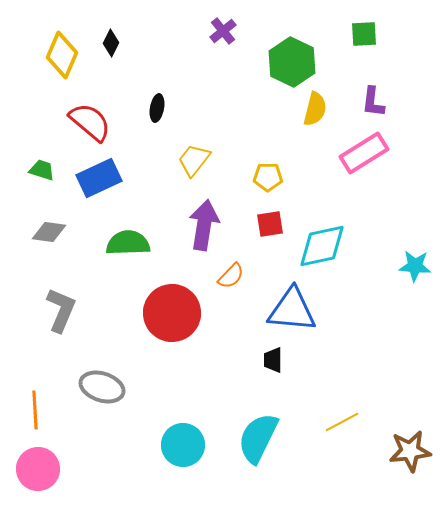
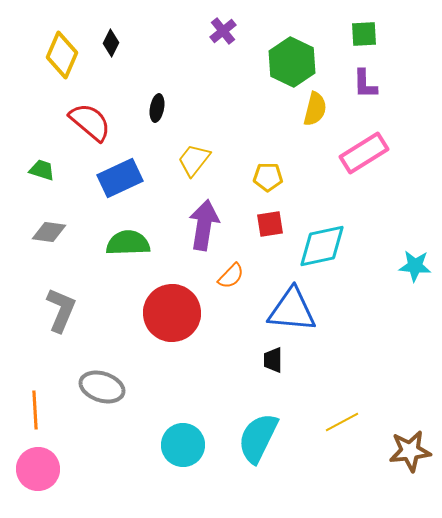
purple L-shape: moved 8 px left, 18 px up; rotated 8 degrees counterclockwise
blue rectangle: moved 21 px right
